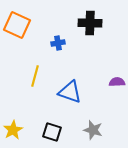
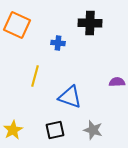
blue cross: rotated 16 degrees clockwise
blue triangle: moved 5 px down
black square: moved 3 px right, 2 px up; rotated 30 degrees counterclockwise
